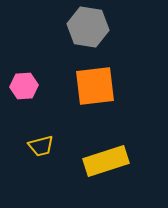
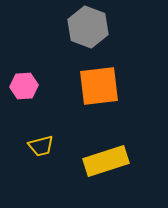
gray hexagon: rotated 12 degrees clockwise
orange square: moved 4 px right
